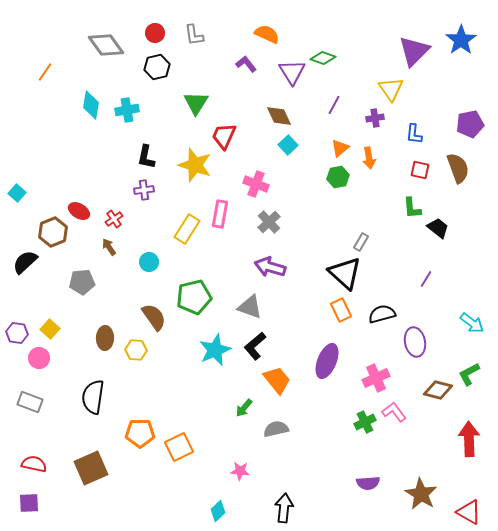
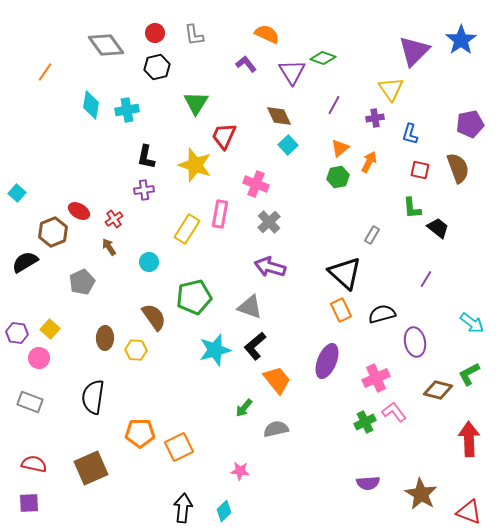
blue L-shape at (414, 134): moved 4 px left; rotated 10 degrees clockwise
orange arrow at (369, 158): moved 4 px down; rotated 145 degrees counterclockwise
gray rectangle at (361, 242): moved 11 px right, 7 px up
black semicircle at (25, 262): rotated 12 degrees clockwise
gray pentagon at (82, 282): rotated 20 degrees counterclockwise
cyan star at (215, 350): rotated 8 degrees clockwise
black arrow at (284, 508): moved 101 px left
cyan diamond at (218, 511): moved 6 px right
red triangle at (469, 512): rotated 8 degrees counterclockwise
